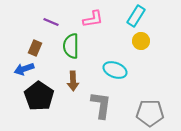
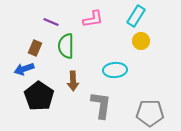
green semicircle: moved 5 px left
cyan ellipse: rotated 25 degrees counterclockwise
